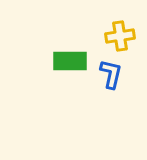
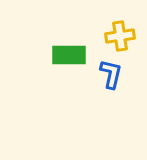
green rectangle: moved 1 px left, 6 px up
